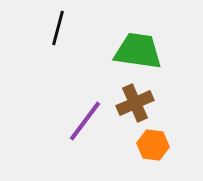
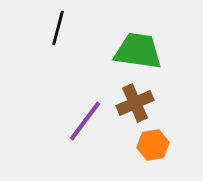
orange hexagon: rotated 16 degrees counterclockwise
